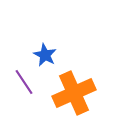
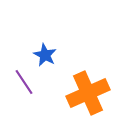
orange cross: moved 14 px right
